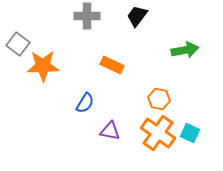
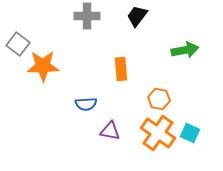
orange rectangle: moved 9 px right, 4 px down; rotated 60 degrees clockwise
blue semicircle: moved 1 px right, 1 px down; rotated 55 degrees clockwise
